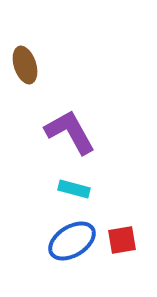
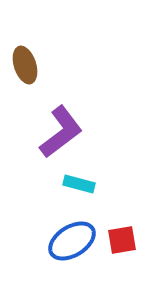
purple L-shape: moved 9 px left; rotated 82 degrees clockwise
cyan rectangle: moved 5 px right, 5 px up
